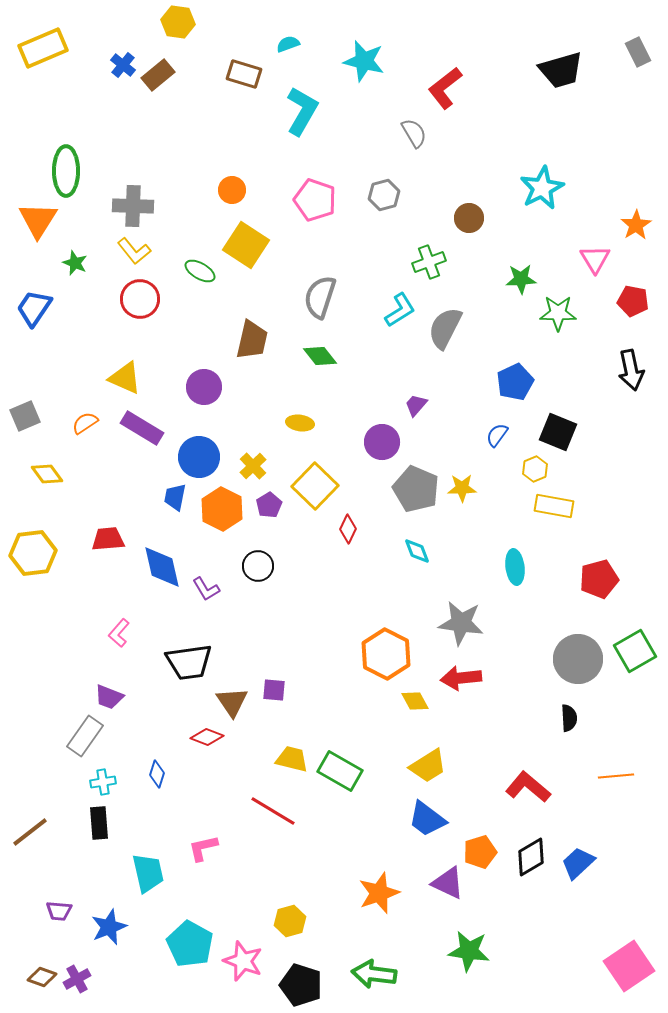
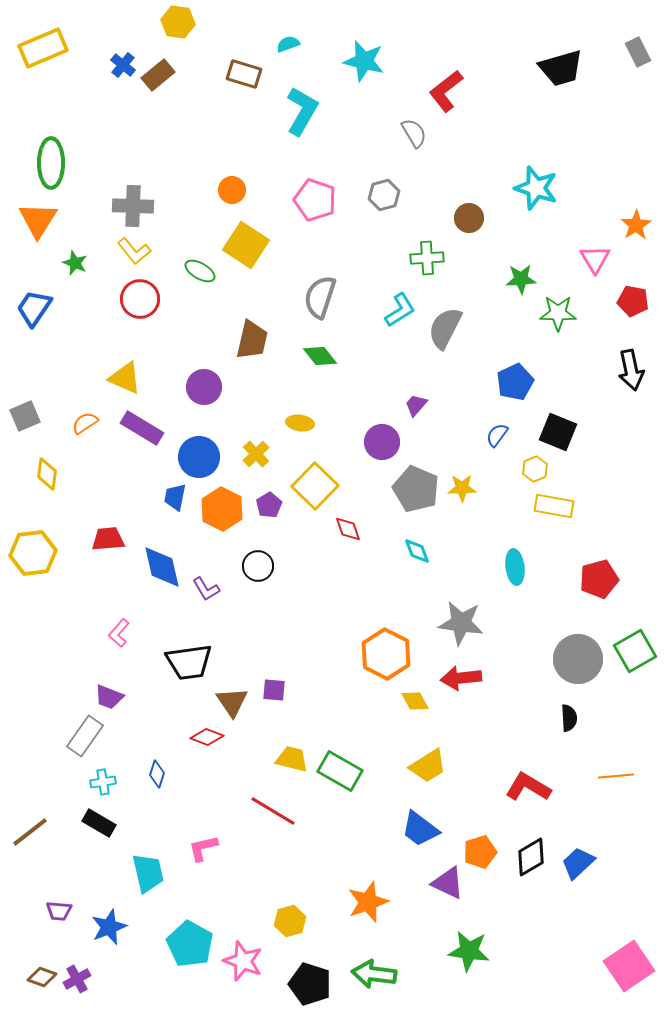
black trapezoid at (561, 70): moved 2 px up
red L-shape at (445, 88): moved 1 px right, 3 px down
green ellipse at (66, 171): moved 15 px left, 8 px up
cyan star at (542, 188): moved 6 px left; rotated 27 degrees counterclockwise
green cross at (429, 262): moved 2 px left, 4 px up; rotated 16 degrees clockwise
yellow cross at (253, 466): moved 3 px right, 12 px up
yellow diamond at (47, 474): rotated 44 degrees clockwise
red diamond at (348, 529): rotated 44 degrees counterclockwise
red L-shape at (528, 787): rotated 9 degrees counterclockwise
blue trapezoid at (427, 819): moved 7 px left, 10 px down
black rectangle at (99, 823): rotated 56 degrees counterclockwise
orange star at (379, 893): moved 11 px left, 9 px down
black pentagon at (301, 985): moved 9 px right, 1 px up
